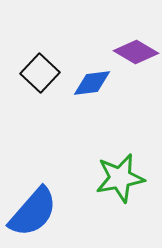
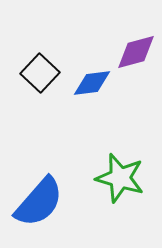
purple diamond: rotated 45 degrees counterclockwise
green star: rotated 27 degrees clockwise
blue semicircle: moved 6 px right, 10 px up
